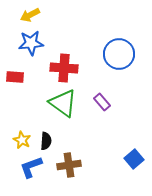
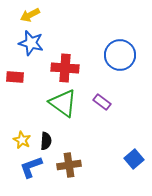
blue star: rotated 20 degrees clockwise
blue circle: moved 1 px right, 1 px down
red cross: moved 1 px right
purple rectangle: rotated 12 degrees counterclockwise
